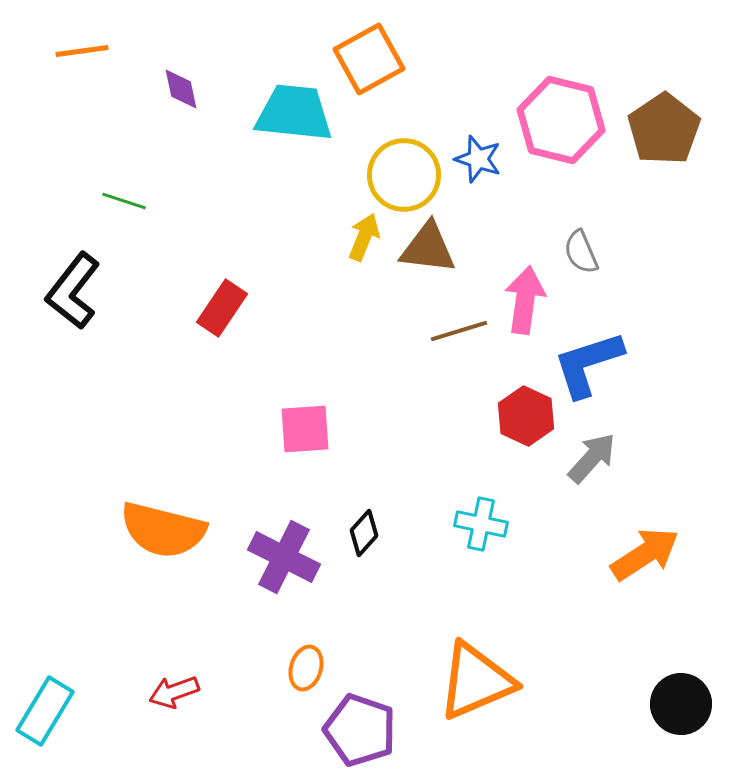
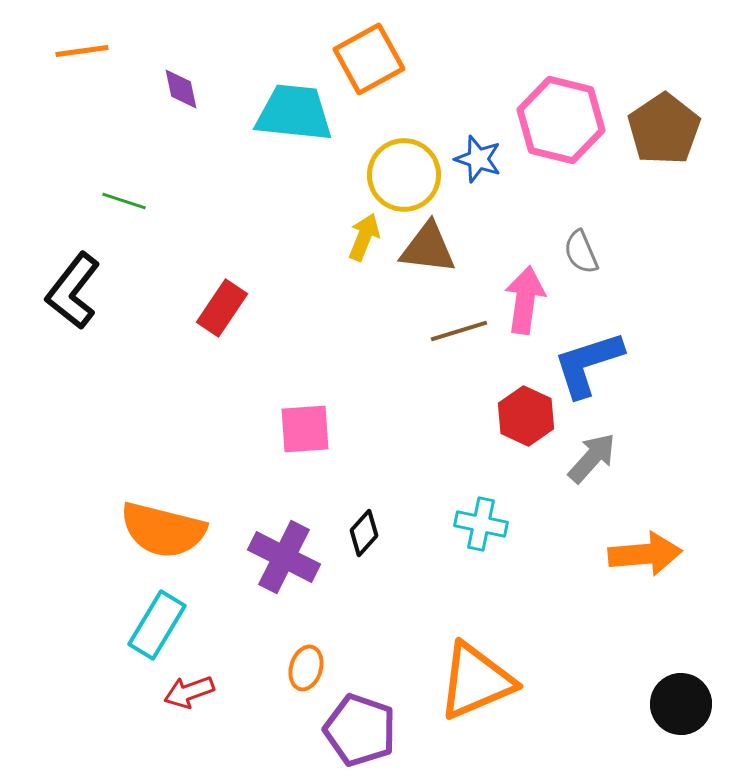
orange arrow: rotated 28 degrees clockwise
red arrow: moved 15 px right
cyan rectangle: moved 112 px right, 86 px up
